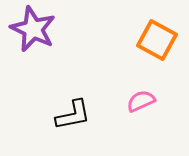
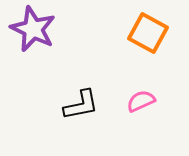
orange square: moved 9 px left, 7 px up
black L-shape: moved 8 px right, 10 px up
